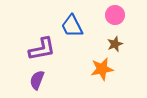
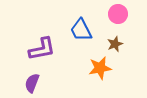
pink circle: moved 3 px right, 1 px up
blue trapezoid: moved 9 px right, 4 px down
orange star: moved 2 px left, 1 px up
purple semicircle: moved 5 px left, 3 px down
